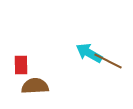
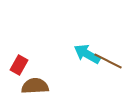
cyan arrow: moved 2 px left, 1 px down
red rectangle: moved 2 px left; rotated 30 degrees clockwise
